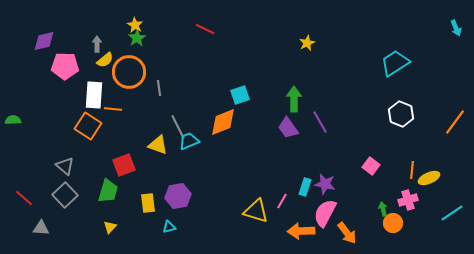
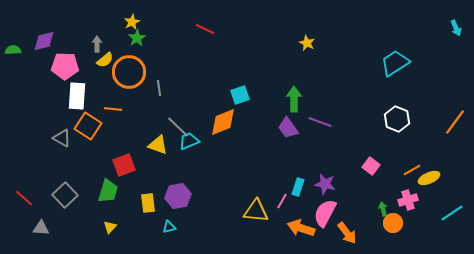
yellow star at (135, 25): moved 3 px left, 3 px up; rotated 14 degrees clockwise
yellow star at (307, 43): rotated 21 degrees counterclockwise
white rectangle at (94, 95): moved 17 px left, 1 px down
white hexagon at (401, 114): moved 4 px left, 5 px down
green semicircle at (13, 120): moved 70 px up
purple line at (320, 122): rotated 40 degrees counterclockwise
gray line at (178, 127): rotated 20 degrees counterclockwise
gray triangle at (65, 166): moved 3 px left, 28 px up; rotated 12 degrees counterclockwise
orange line at (412, 170): rotated 54 degrees clockwise
cyan rectangle at (305, 187): moved 7 px left
yellow triangle at (256, 211): rotated 12 degrees counterclockwise
orange arrow at (301, 231): moved 3 px up; rotated 20 degrees clockwise
